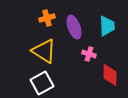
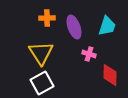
orange cross: rotated 14 degrees clockwise
cyan trapezoid: rotated 20 degrees clockwise
yellow triangle: moved 3 px left, 2 px down; rotated 24 degrees clockwise
